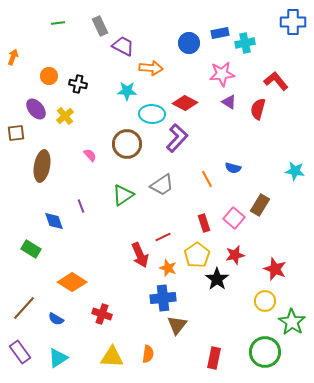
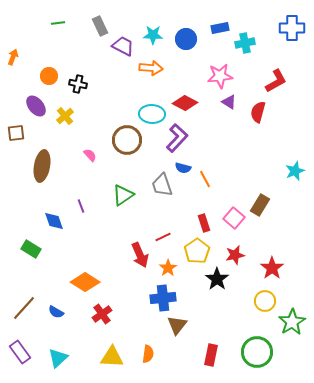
blue cross at (293, 22): moved 1 px left, 6 px down
blue rectangle at (220, 33): moved 5 px up
blue circle at (189, 43): moved 3 px left, 4 px up
pink star at (222, 74): moved 2 px left, 2 px down
red L-shape at (276, 81): rotated 100 degrees clockwise
cyan star at (127, 91): moved 26 px right, 56 px up
purple ellipse at (36, 109): moved 3 px up
red semicircle at (258, 109): moved 3 px down
brown circle at (127, 144): moved 4 px up
blue semicircle at (233, 168): moved 50 px left
cyan star at (295, 171): rotated 30 degrees counterclockwise
orange line at (207, 179): moved 2 px left
gray trapezoid at (162, 185): rotated 105 degrees clockwise
yellow pentagon at (197, 255): moved 4 px up
orange star at (168, 268): rotated 18 degrees clockwise
red star at (275, 269): moved 3 px left, 1 px up; rotated 15 degrees clockwise
orange diamond at (72, 282): moved 13 px right
red cross at (102, 314): rotated 36 degrees clockwise
blue semicircle at (56, 319): moved 7 px up
green star at (292, 322): rotated 8 degrees clockwise
green circle at (265, 352): moved 8 px left
cyan triangle at (58, 358): rotated 10 degrees counterclockwise
red rectangle at (214, 358): moved 3 px left, 3 px up
